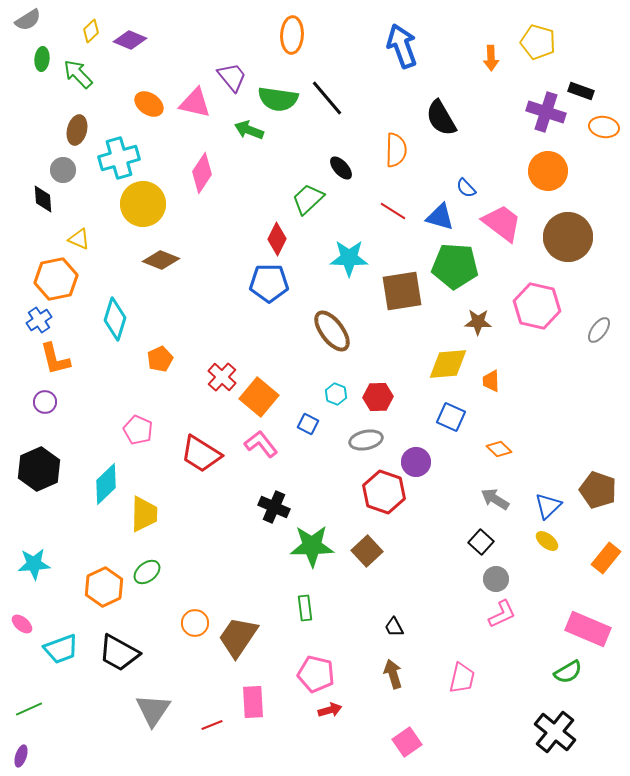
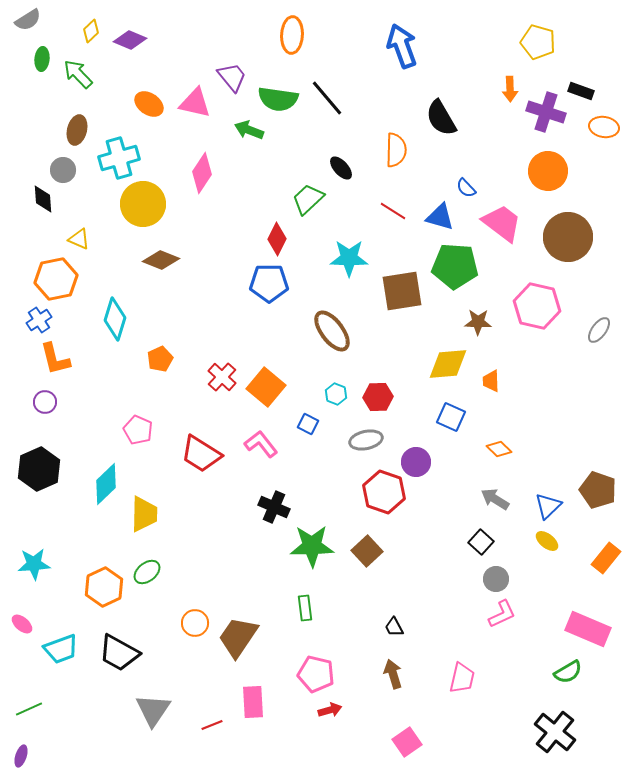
orange arrow at (491, 58): moved 19 px right, 31 px down
orange square at (259, 397): moved 7 px right, 10 px up
